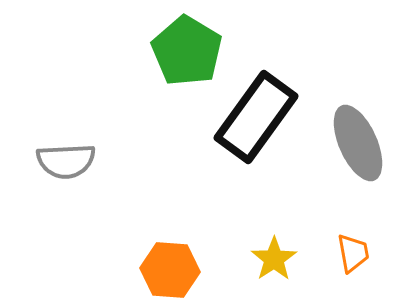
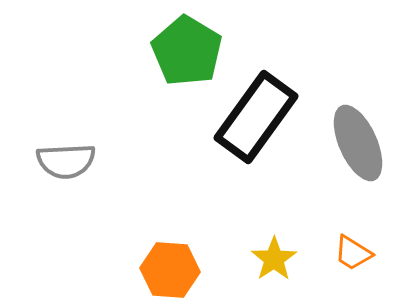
orange trapezoid: rotated 132 degrees clockwise
